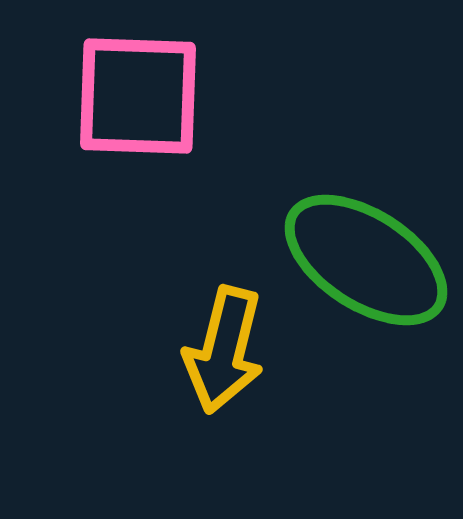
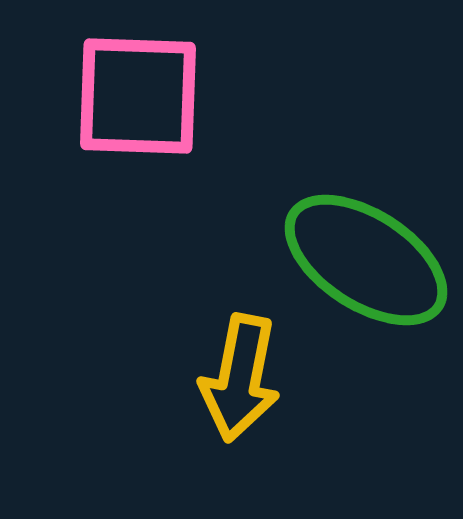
yellow arrow: moved 16 px right, 28 px down; rotated 3 degrees counterclockwise
